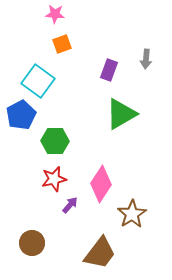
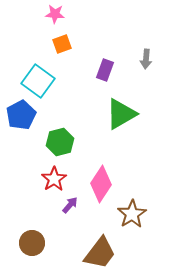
purple rectangle: moved 4 px left
green hexagon: moved 5 px right, 1 px down; rotated 16 degrees counterclockwise
red star: rotated 20 degrees counterclockwise
